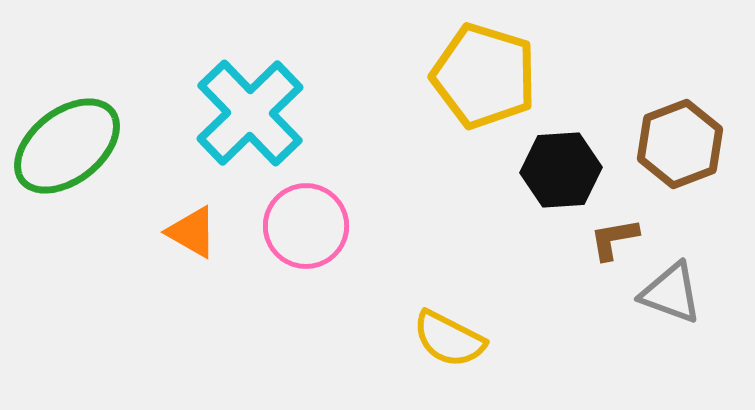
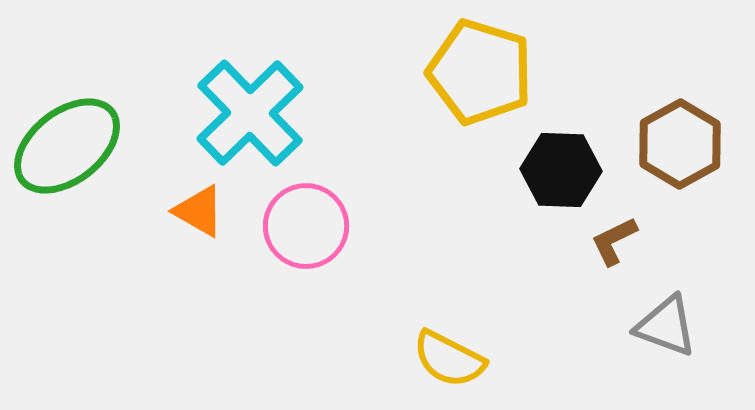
yellow pentagon: moved 4 px left, 4 px up
brown hexagon: rotated 8 degrees counterclockwise
black hexagon: rotated 6 degrees clockwise
orange triangle: moved 7 px right, 21 px up
brown L-shape: moved 2 px down; rotated 16 degrees counterclockwise
gray triangle: moved 5 px left, 33 px down
yellow semicircle: moved 20 px down
